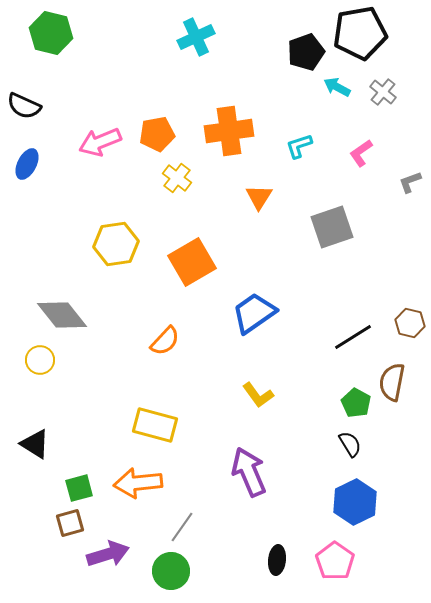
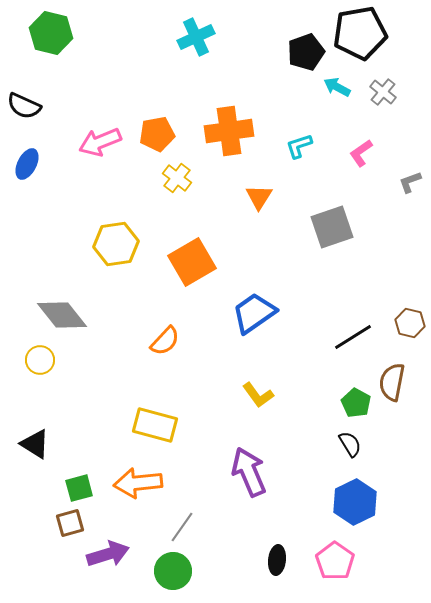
green circle at (171, 571): moved 2 px right
